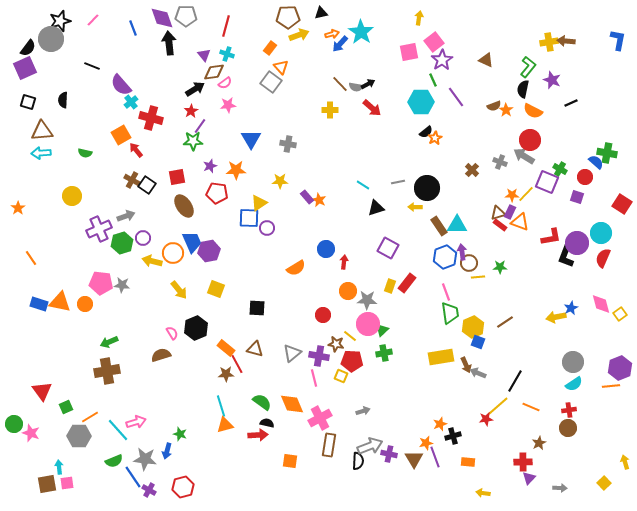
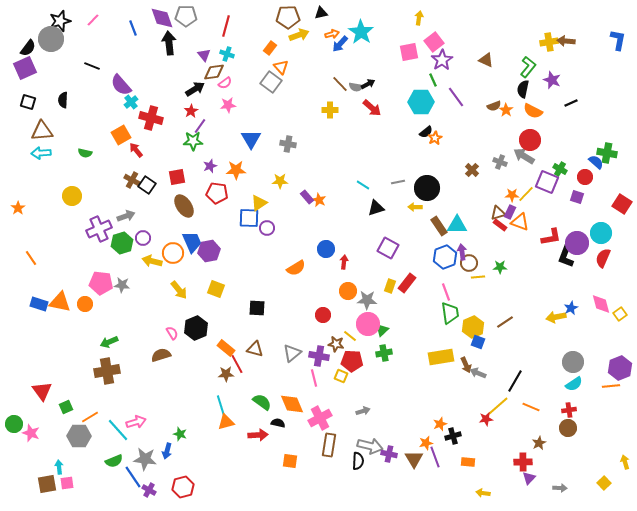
black semicircle at (267, 423): moved 11 px right
orange triangle at (225, 425): moved 1 px right, 3 px up
gray arrow at (370, 446): rotated 35 degrees clockwise
